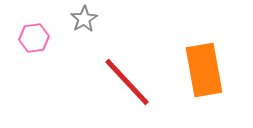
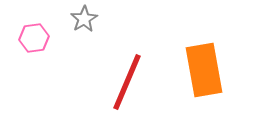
red line: rotated 66 degrees clockwise
